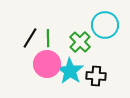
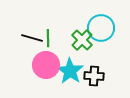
cyan circle: moved 4 px left, 3 px down
black line: moved 2 px right; rotated 75 degrees clockwise
green cross: moved 2 px right, 2 px up
pink circle: moved 1 px left, 1 px down
black cross: moved 2 px left
